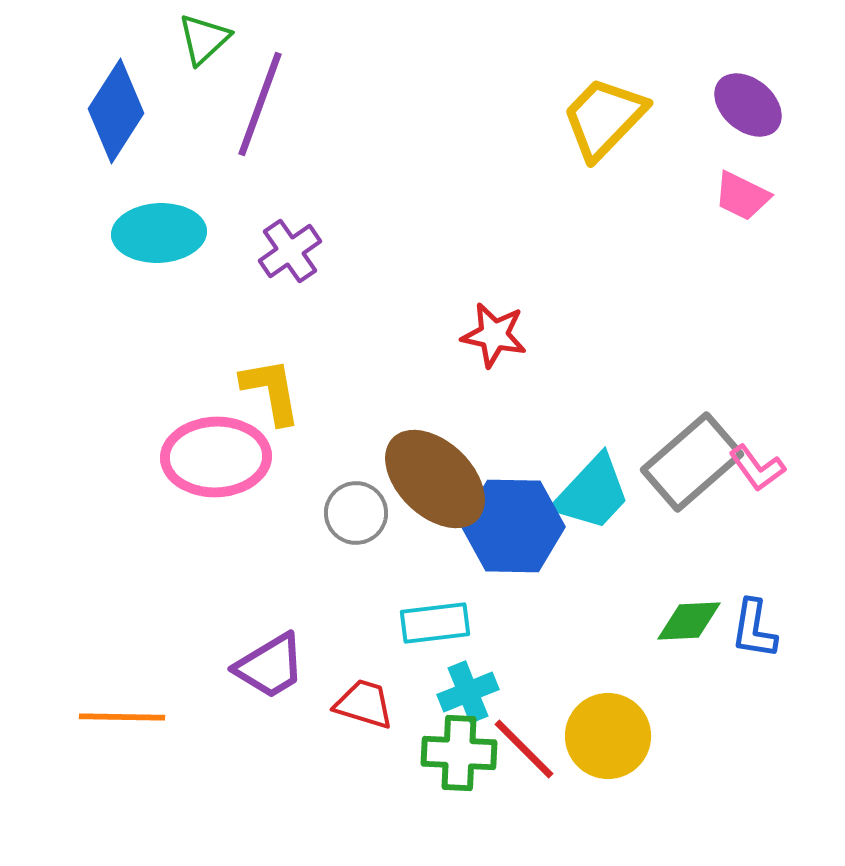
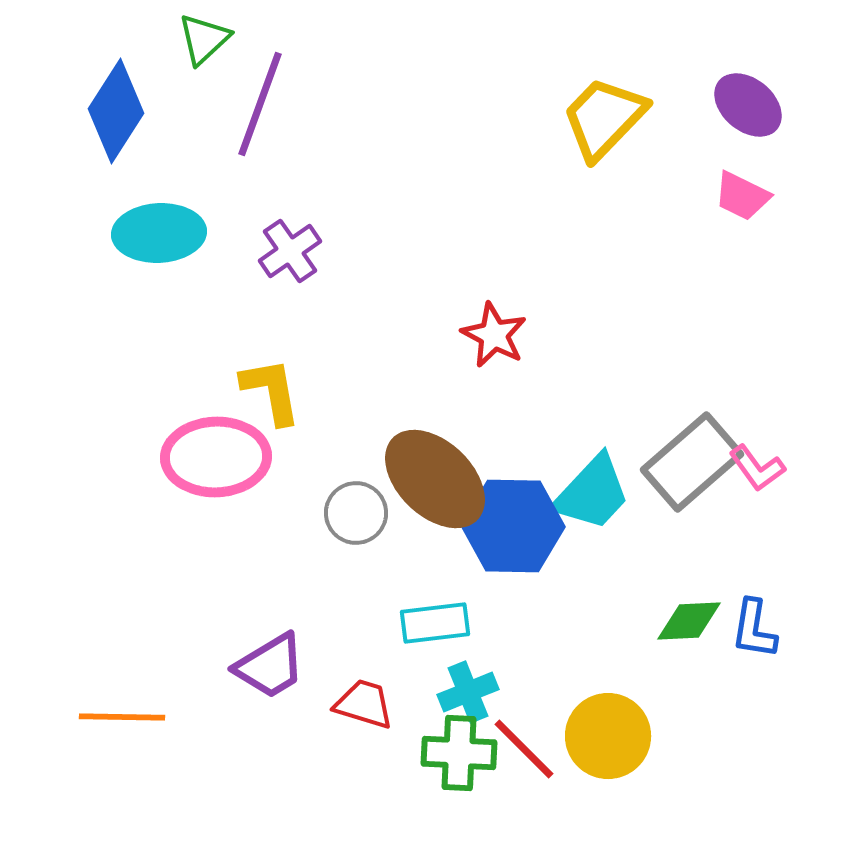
red star: rotated 16 degrees clockwise
